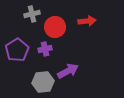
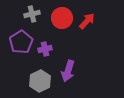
red arrow: rotated 42 degrees counterclockwise
red circle: moved 7 px right, 9 px up
purple pentagon: moved 4 px right, 8 px up
purple arrow: rotated 135 degrees clockwise
gray hexagon: moved 3 px left, 1 px up; rotated 20 degrees counterclockwise
